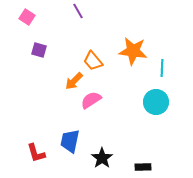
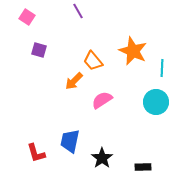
orange star: rotated 16 degrees clockwise
pink semicircle: moved 11 px right
